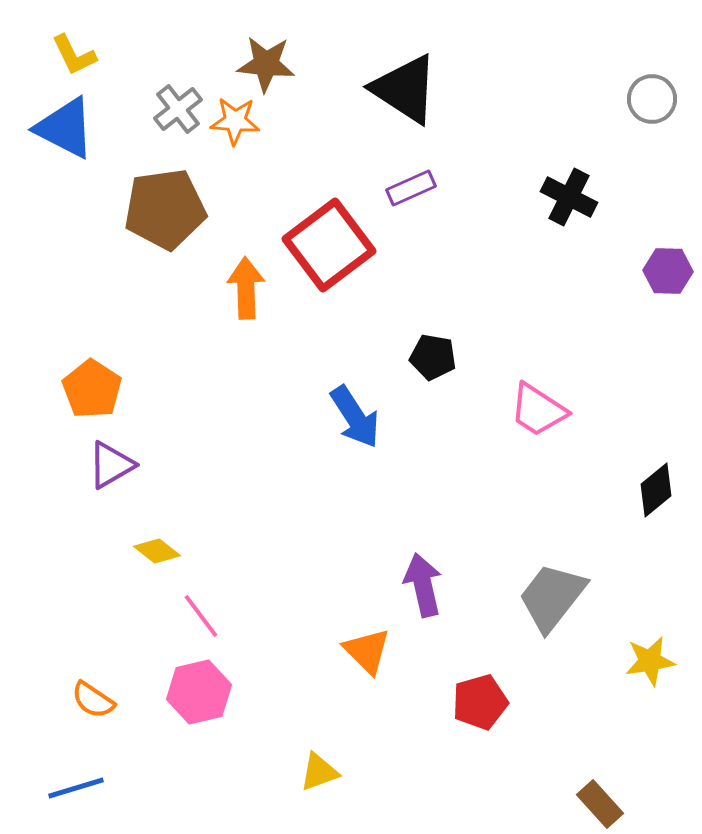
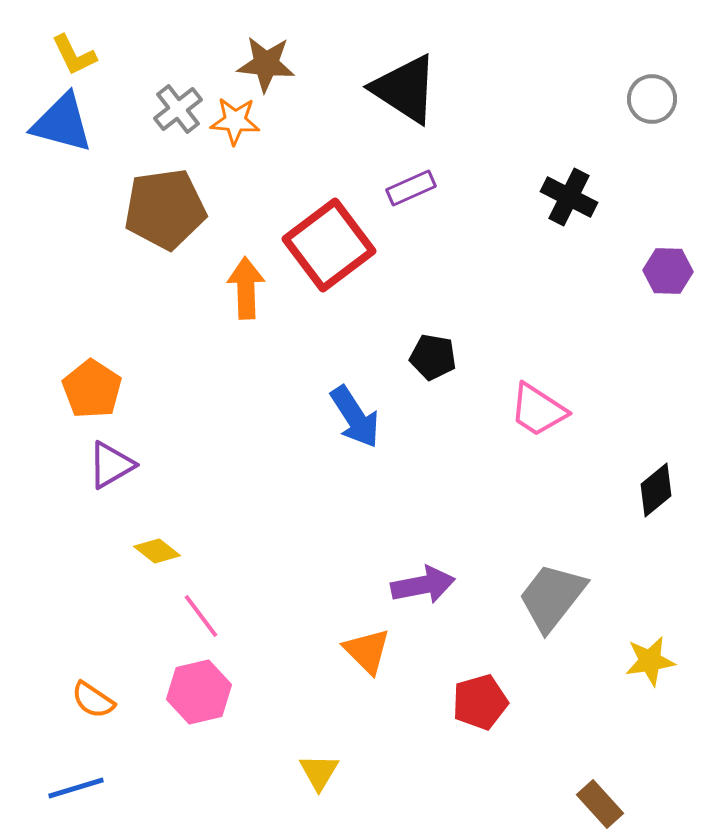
blue triangle: moved 3 px left, 5 px up; rotated 12 degrees counterclockwise
purple arrow: rotated 92 degrees clockwise
yellow triangle: rotated 39 degrees counterclockwise
